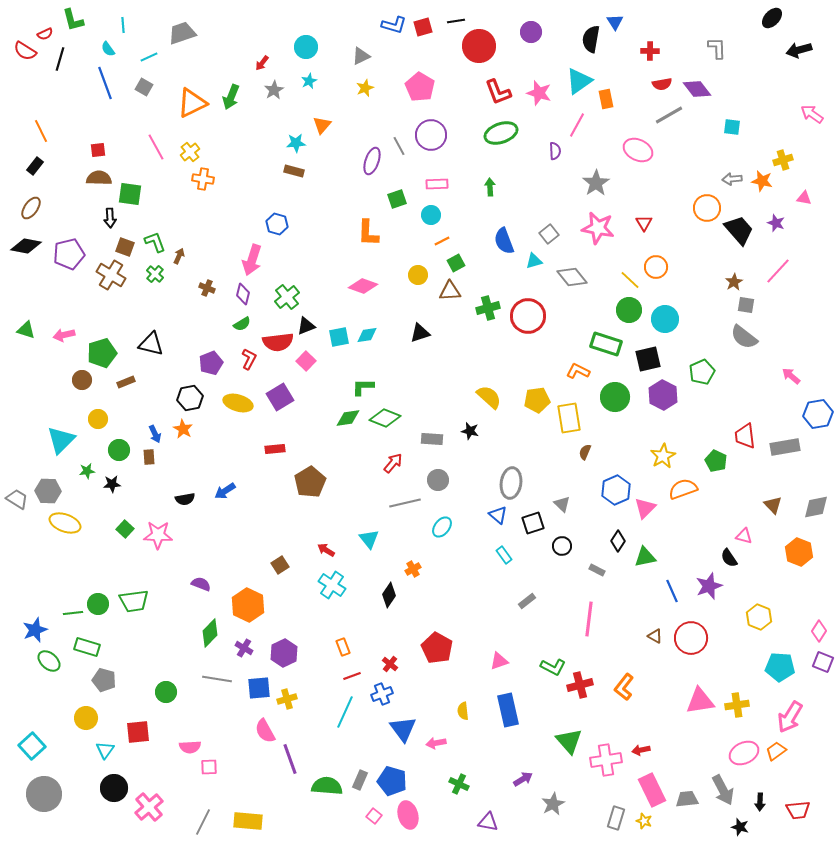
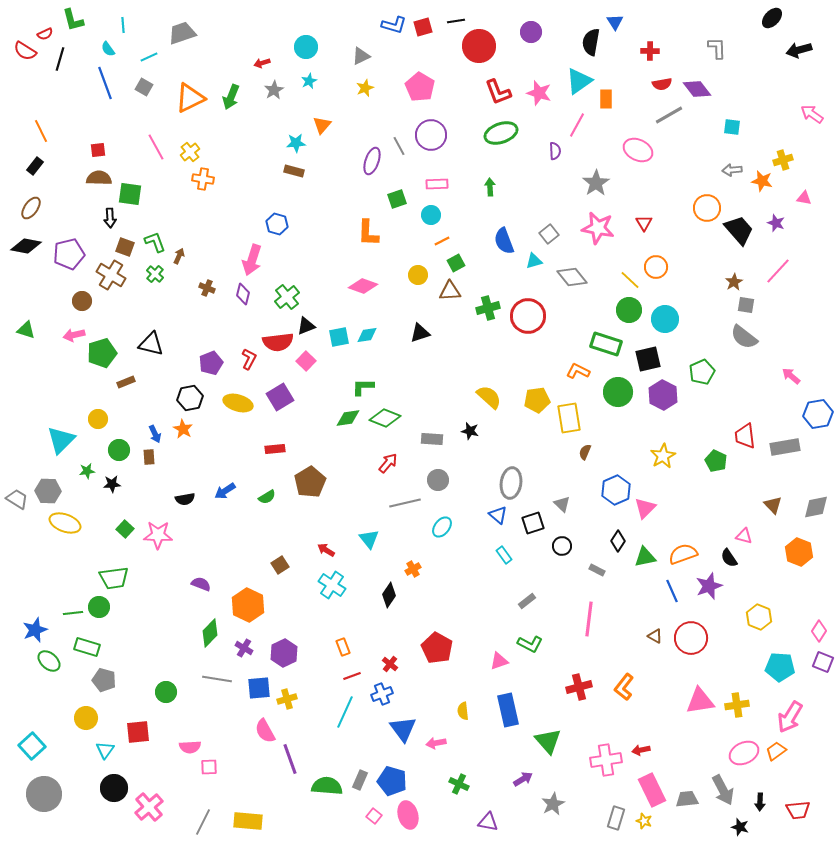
black semicircle at (591, 39): moved 3 px down
red arrow at (262, 63): rotated 35 degrees clockwise
orange rectangle at (606, 99): rotated 12 degrees clockwise
orange triangle at (192, 103): moved 2 px left, 5 px up
gray arrow at (732, 179): moved 9 px up
green semicircle at (242, 324): moved 25 px right, 173 px down
pink arrow at (64, 335): moved 10 px right
brown circle at (82, 380): moved 79 px up
green circle at (615, 397): moved 3 px right, 5 px up
red arrow at (393, 463): moved 5 px left
orange semicircle at (683, 489): moved 65 px down
green trapezoid at (134, 601): moved 20 px left, 23 px up
green circle at (98, 604): moved 1 px right, 3 px down
green L-shape at (553, 667): moved 23 px left, 23 px up
red cross at (580, 685): moved 1 px left, 2 px down
green triangle at (569, 741): moved 21 px left
